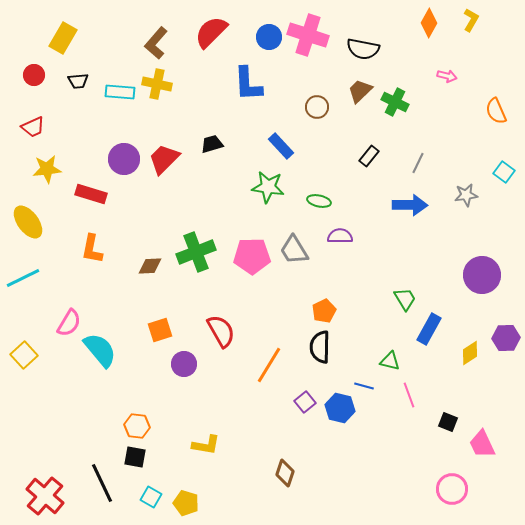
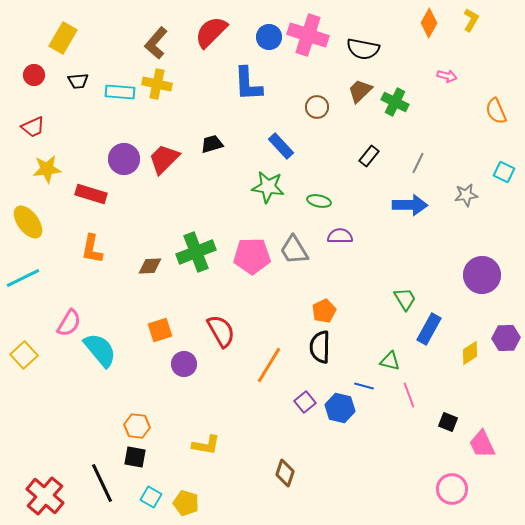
cyan square at (504, 172): rotated 10 degrees counterclockwise
